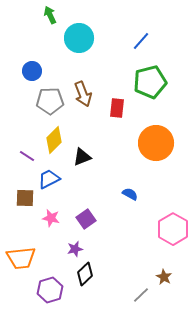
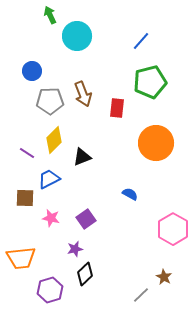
cyan circle: moved 2 px left, 2 px up
purple line: moved 3 px up
